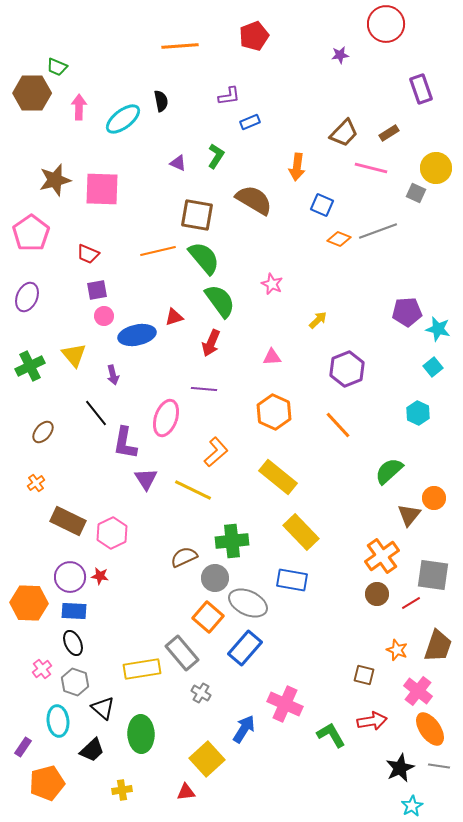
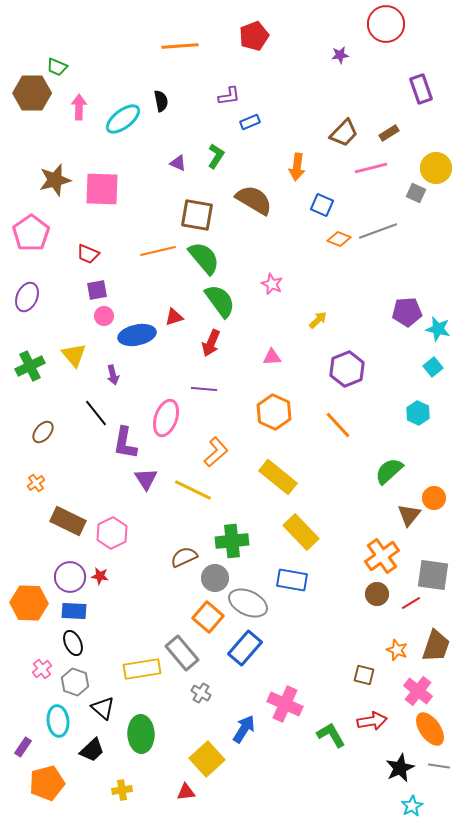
pink line at (371, 168): rotated 28 degrees counterclockwise
brown trapezoid at (438, 646): moved 2 px left
